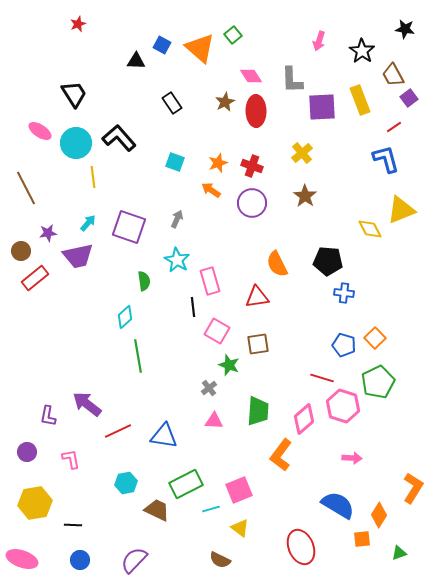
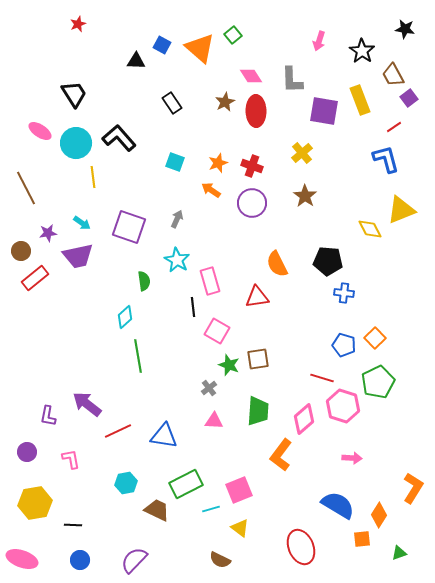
purple square at (322, 107): moved 2 px right, 4 px down; rotated 12 degrees clockwise
cyan arrow at (88, 223): moved 6 px left; rotated 84 degrees clockwise
brown square at (258, 344): moved 15 px down
